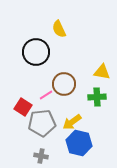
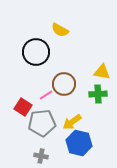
yellow semicircle: moved 1 px right, 1 px down; rotated 36 degrees counterclockwise
green cross: moved 1 px right, 3 px up
